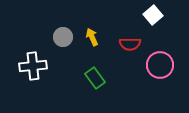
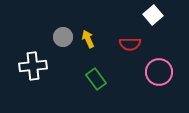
yellow arrow: moved 4 px left, 2 px down
pink circle: moved 1 px left, 7 px down
green rectangle: moved 1 px right, 1 px down
